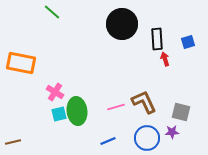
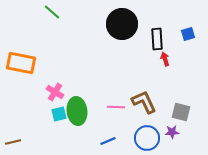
blue square: moved 8 px up
pink line: rotated 18 degrees clockwise
